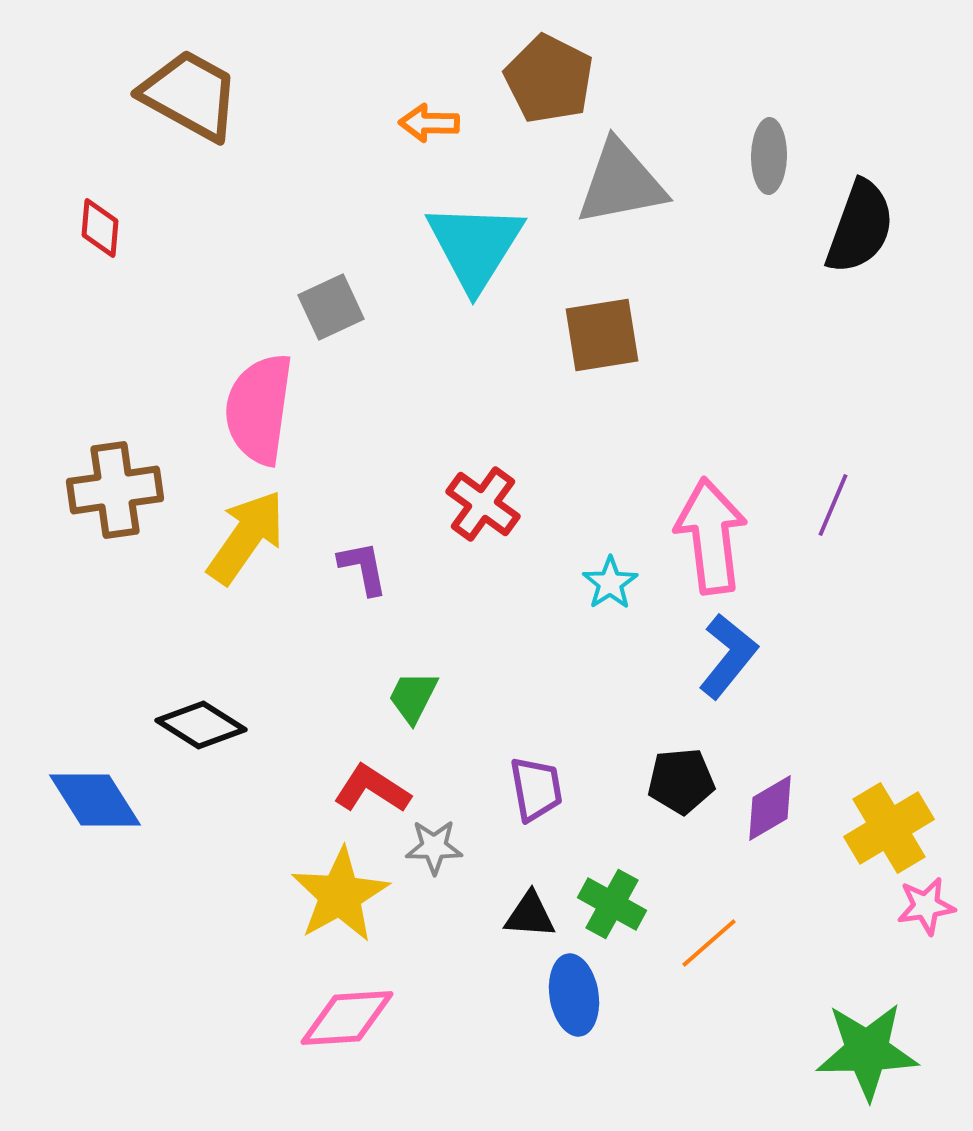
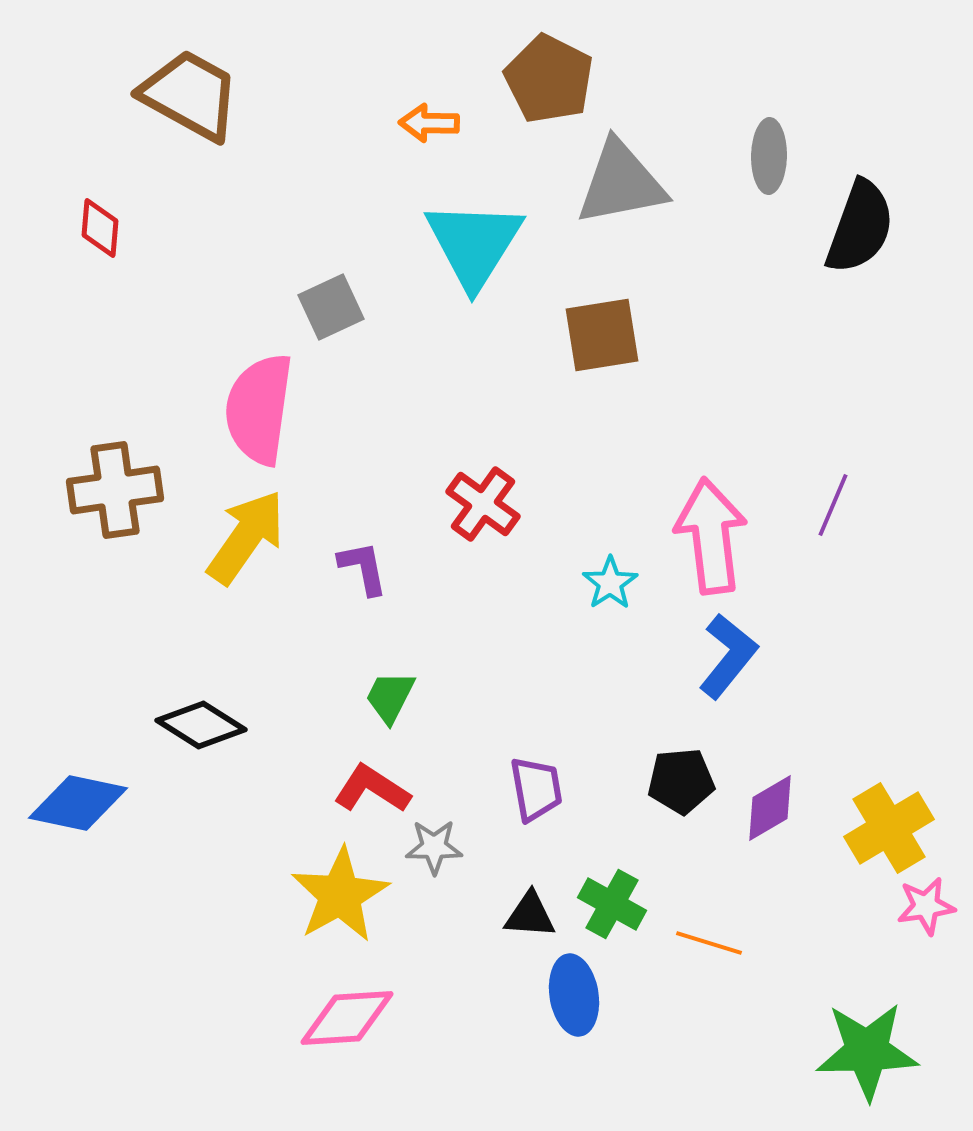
cyan triangle: moved 1 px left, 2 px up
green trapezoid: moved 23 px left
blue diamond: moved 17 px left, 3 px down; rotated 46 degrees counterclockwise
orange line: rotated 58 degrees clockwise
